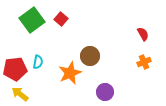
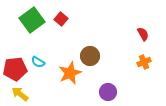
cyan semicircle: rotated 112 degrees clockwise
purple circle: moved 3 px right
